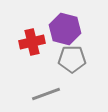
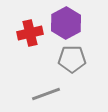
purple hexagon: moved 1 px right, 6 px up; rotated 16 degrees clockwise
red cross: moved 2 px left, 9 px up
